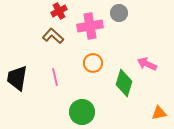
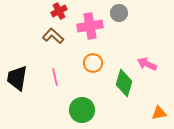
green circle: moved 2 px up
